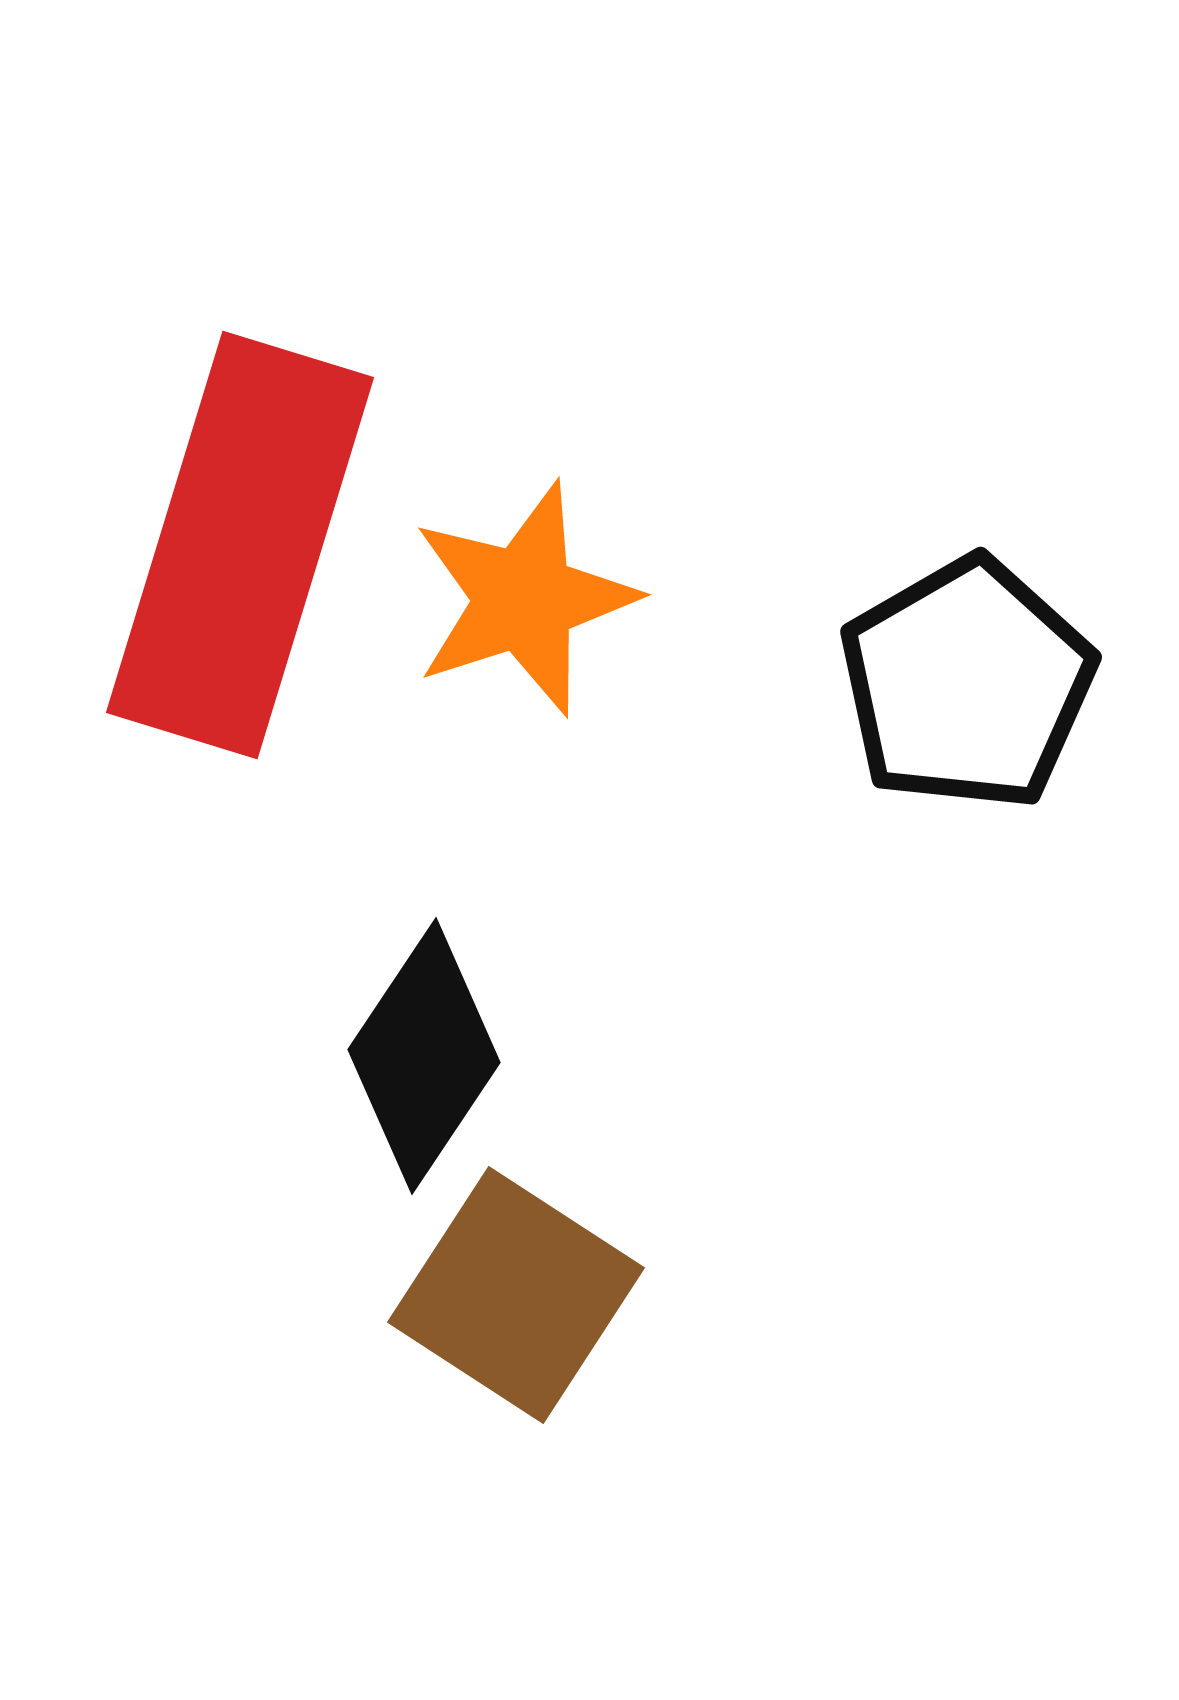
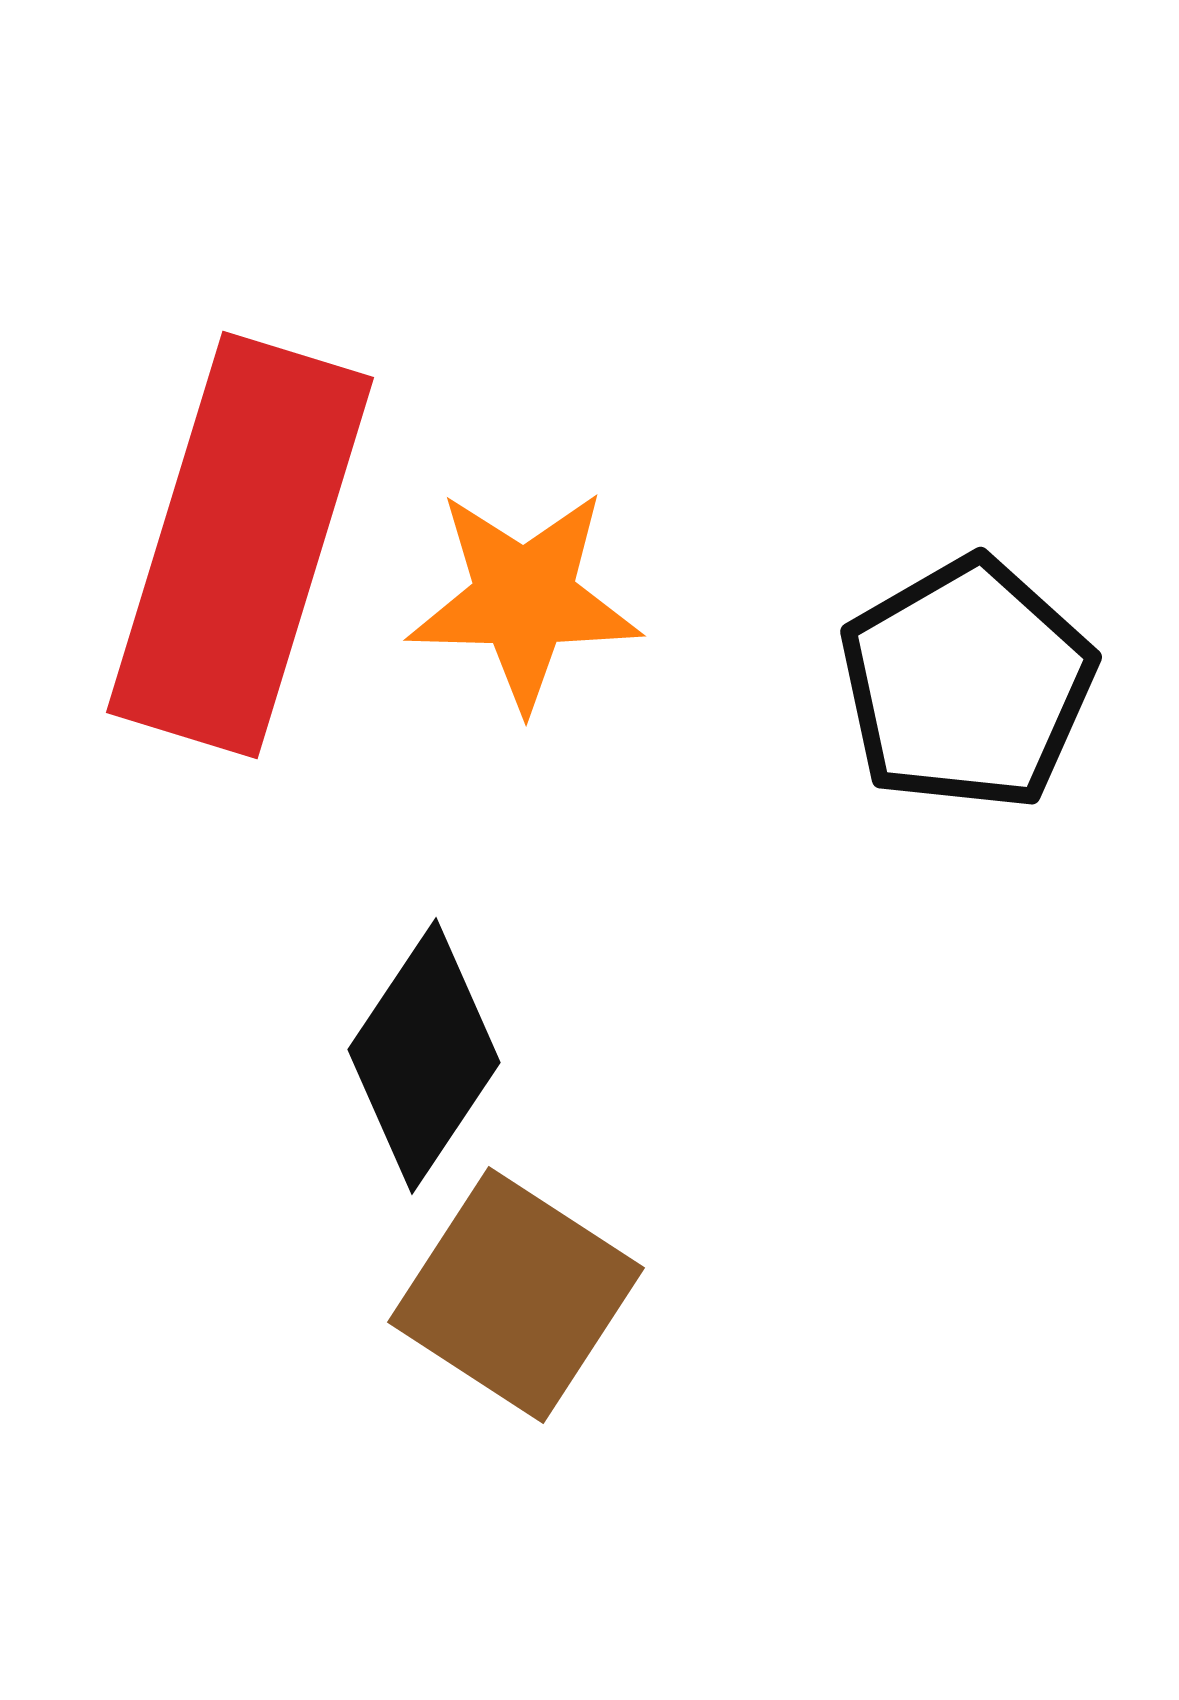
orange star: rotated 19 degrees clockwise
